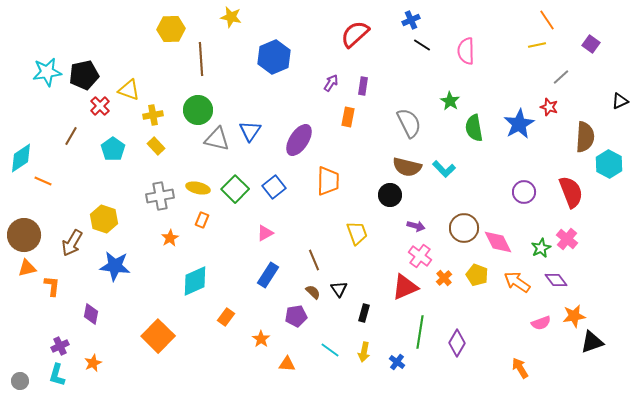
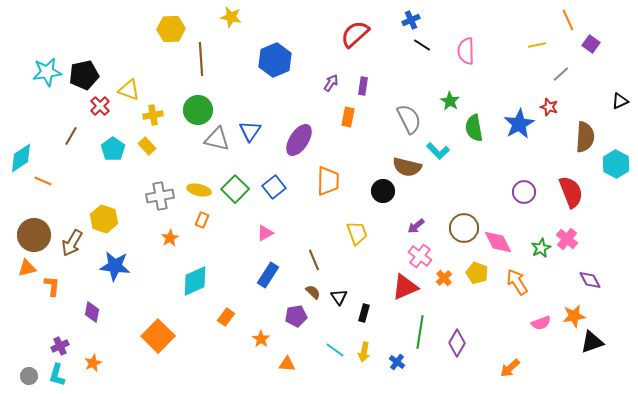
orange line at (547, 20): moved 21 px right; rotated 10 degrees clockwise
blue hexagon at (274, 57): moved 1 px right, 3 px down
gray line at (561, 77): moved 3 px up
gray semicircle at (409, 123): moved 4 px up
yellow rectangle at (156, 146): moved 9 px left
cyan hexagon at (609, 164): moved 7 px right
cyan L-shape at (444, 169): moved 6 px left, 18 px up
yellow ellipse at (198, 188): moved 1 px right, 2 px down
black circle at (390, 195): moved 7 px left, 4 px up
purple arrow at (416, 226): rotated 126 degrees clockwise
brown circle at (24, 235): moved 10 px right
yellow pentagon at (477, 275): moved 2 px up
purple diamond at (556, 280): moved 34 px right; rotated 10 degrees clockwise
orange arrow at (517, 282): rotated 24 degrees clockwise
black triangle at (339, 289): moved 8 px down
purple diamond at (91, 314): moved 1 px right, 2 px up
cyan line at (330, 350): moved 5 px right
orange arrow at (520, 368): moved 10 px left; rotated 100 degrees counterclockwise
gray circle at (20, 381): moved 9 px right, 5 px up
